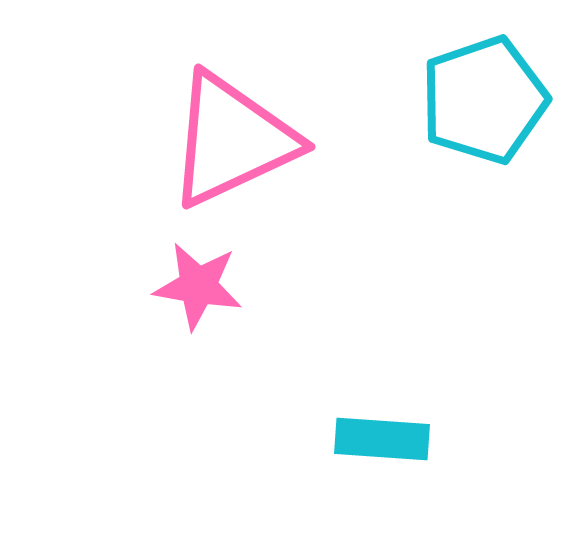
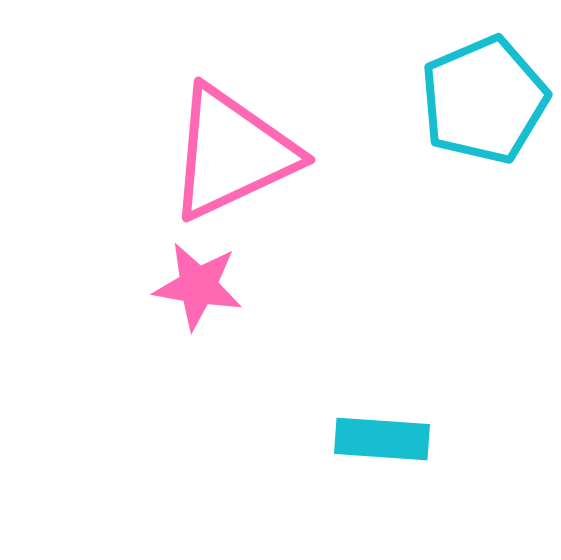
cyan pentagon: rotated 4 degrees counterclockwise
pink triangle: moved 13 px down
